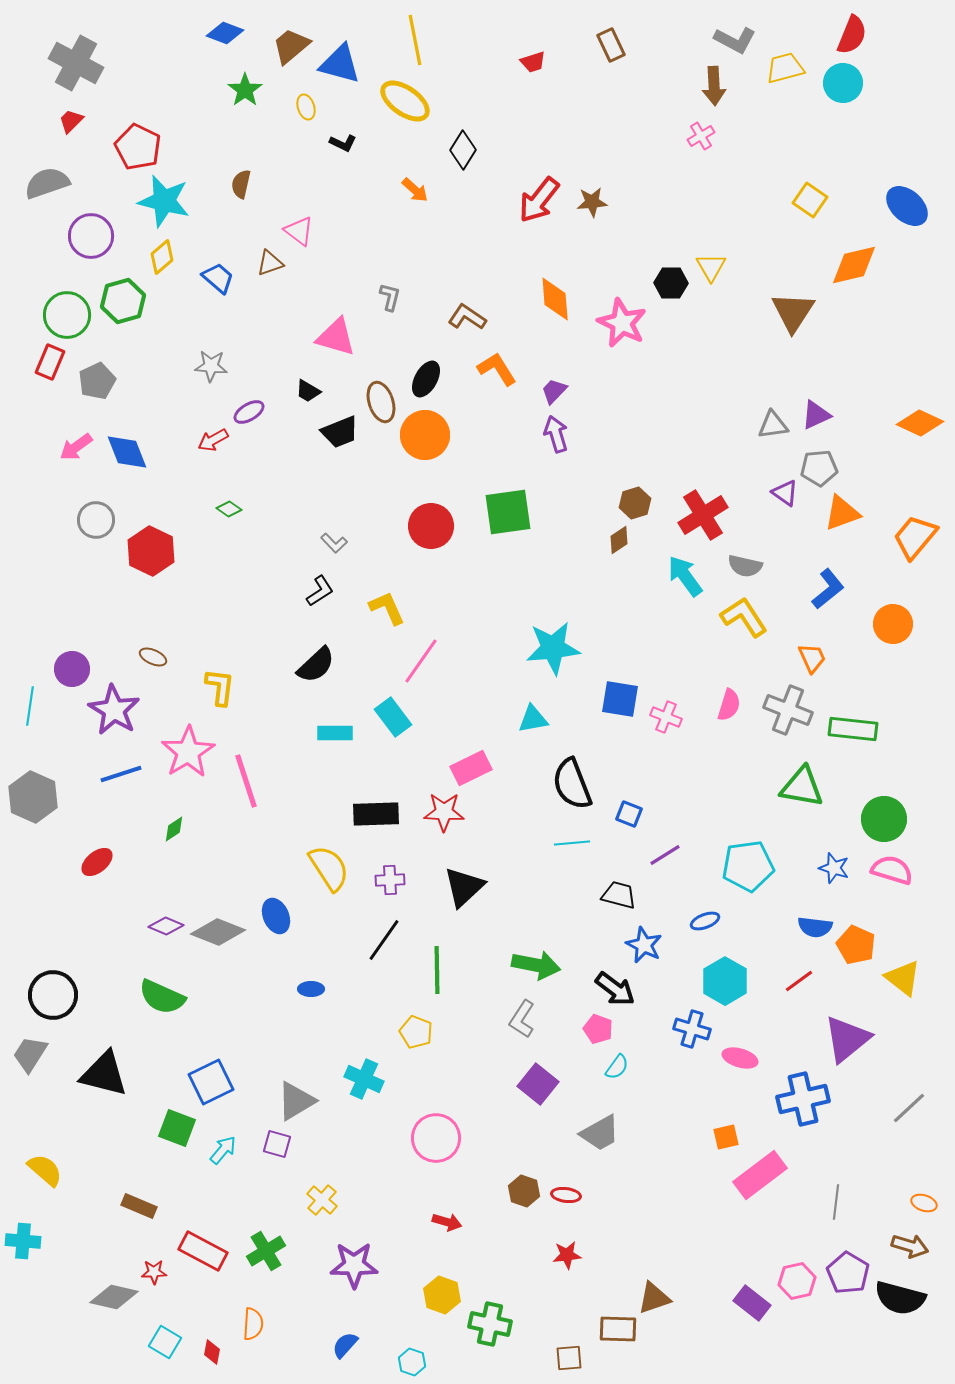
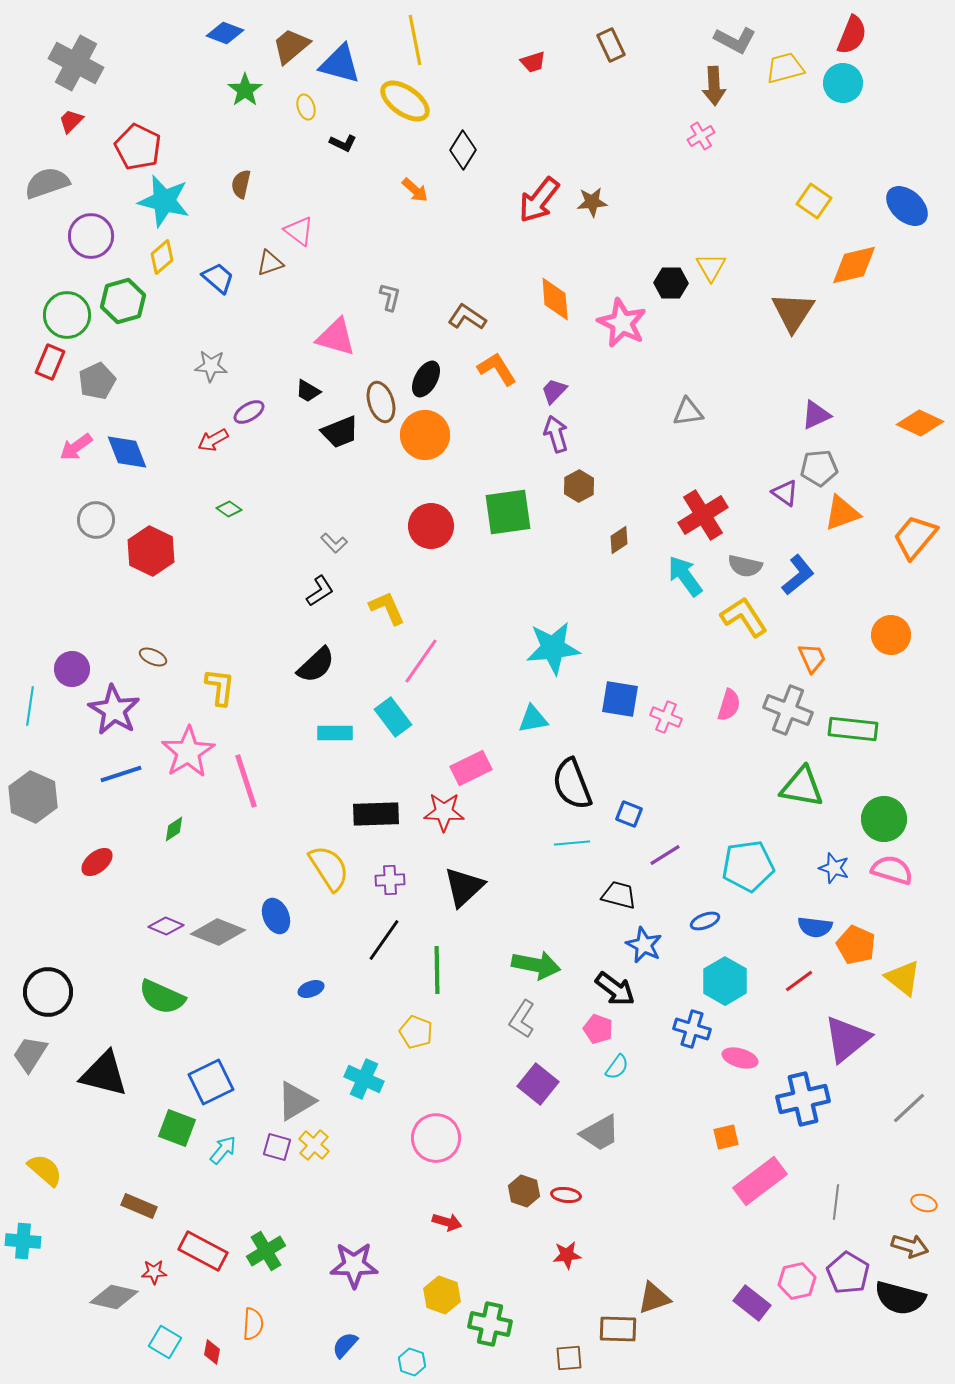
yellow square at (810, 200): moved 4 px right, 1 px down
gray triangle at (773, 425): moved 85 px left, 13 px up
brown hexagon at (635, 503): moved 56 px left, 17 px up; rotated 12 degrees counterclockwise
blue L-shape at (828, 589): moved 30 px left, 14 px up
orange circle at (893, 624): moved 2 px left, 11 px down
blue ellipse at (311, 989): rotated 20 degrees counterclockwise
black circle at (53, 995): moved 5 px left, 3 px up
purple square at (277, 1144): moved 3 px down
pink rectangle at (760, 1175): moved 6 px down
yellow cross at (322, 1200): moved 8 px left, 55 px up
